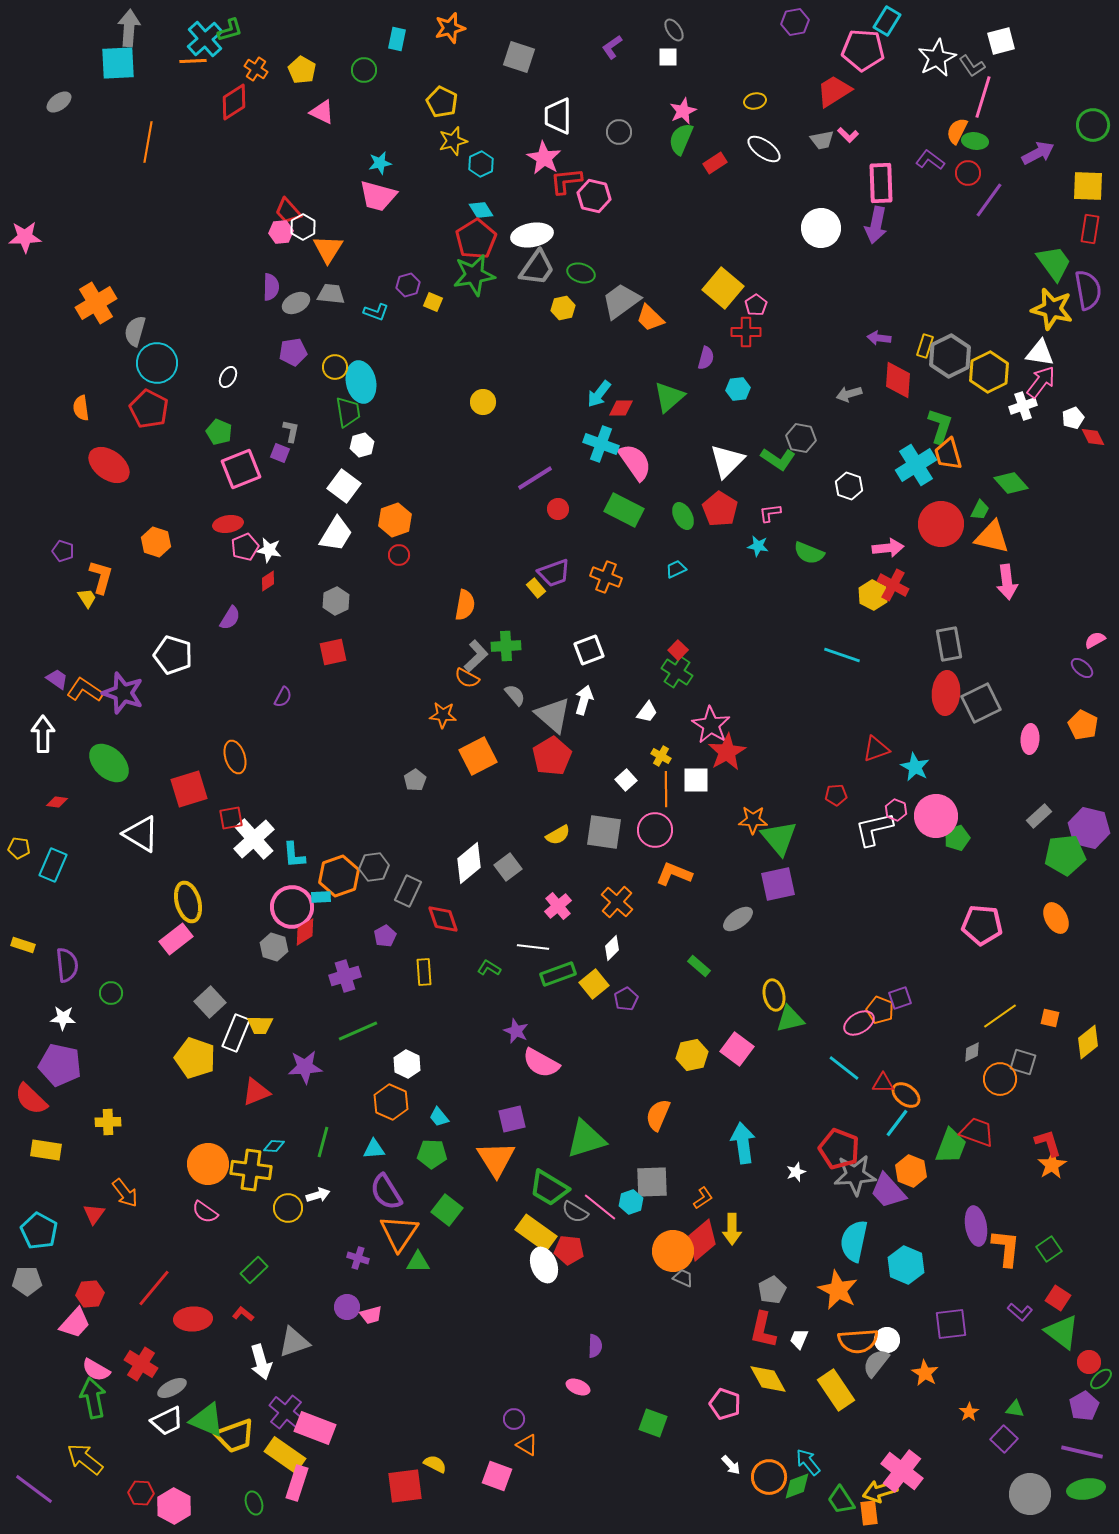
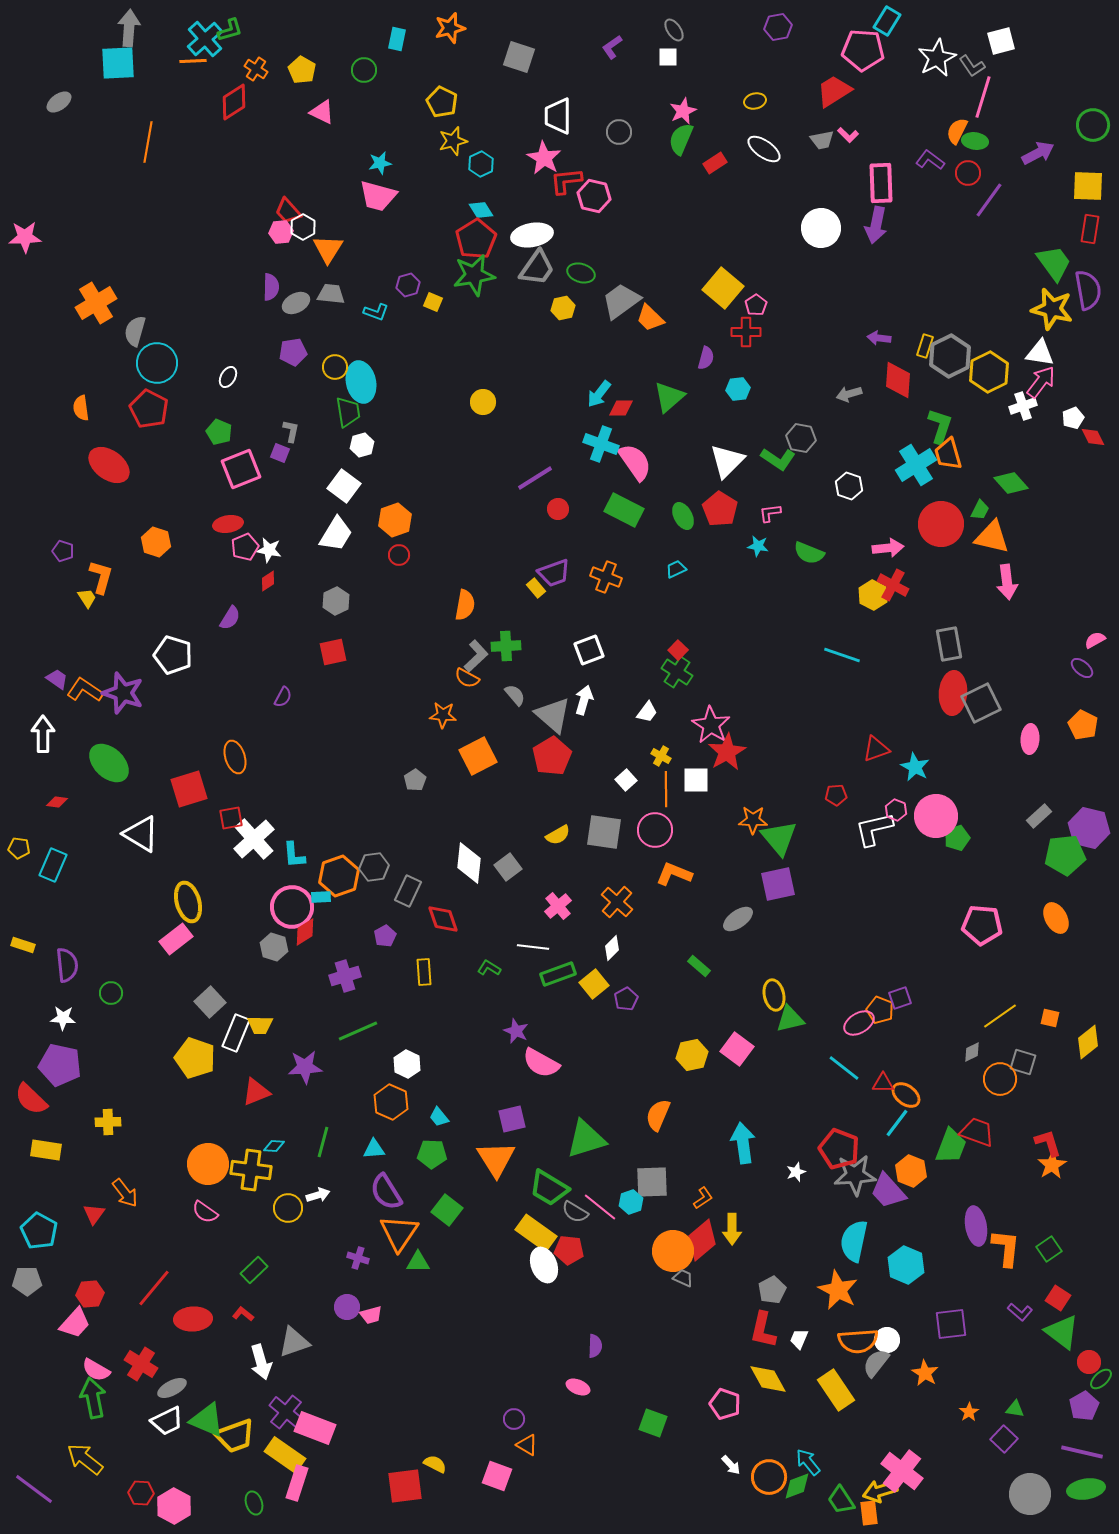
purple hexagon at (795, 22): moved 17 px left, 5 px down
red ellipse at (946, 693): moved 7 px right
white diamond at (469, 863): rotated 45 degrees counterclockwise
